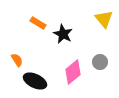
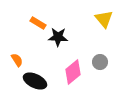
black star: moved 5 px left, 3 px down; rotated 24 degrees counterclockwise
